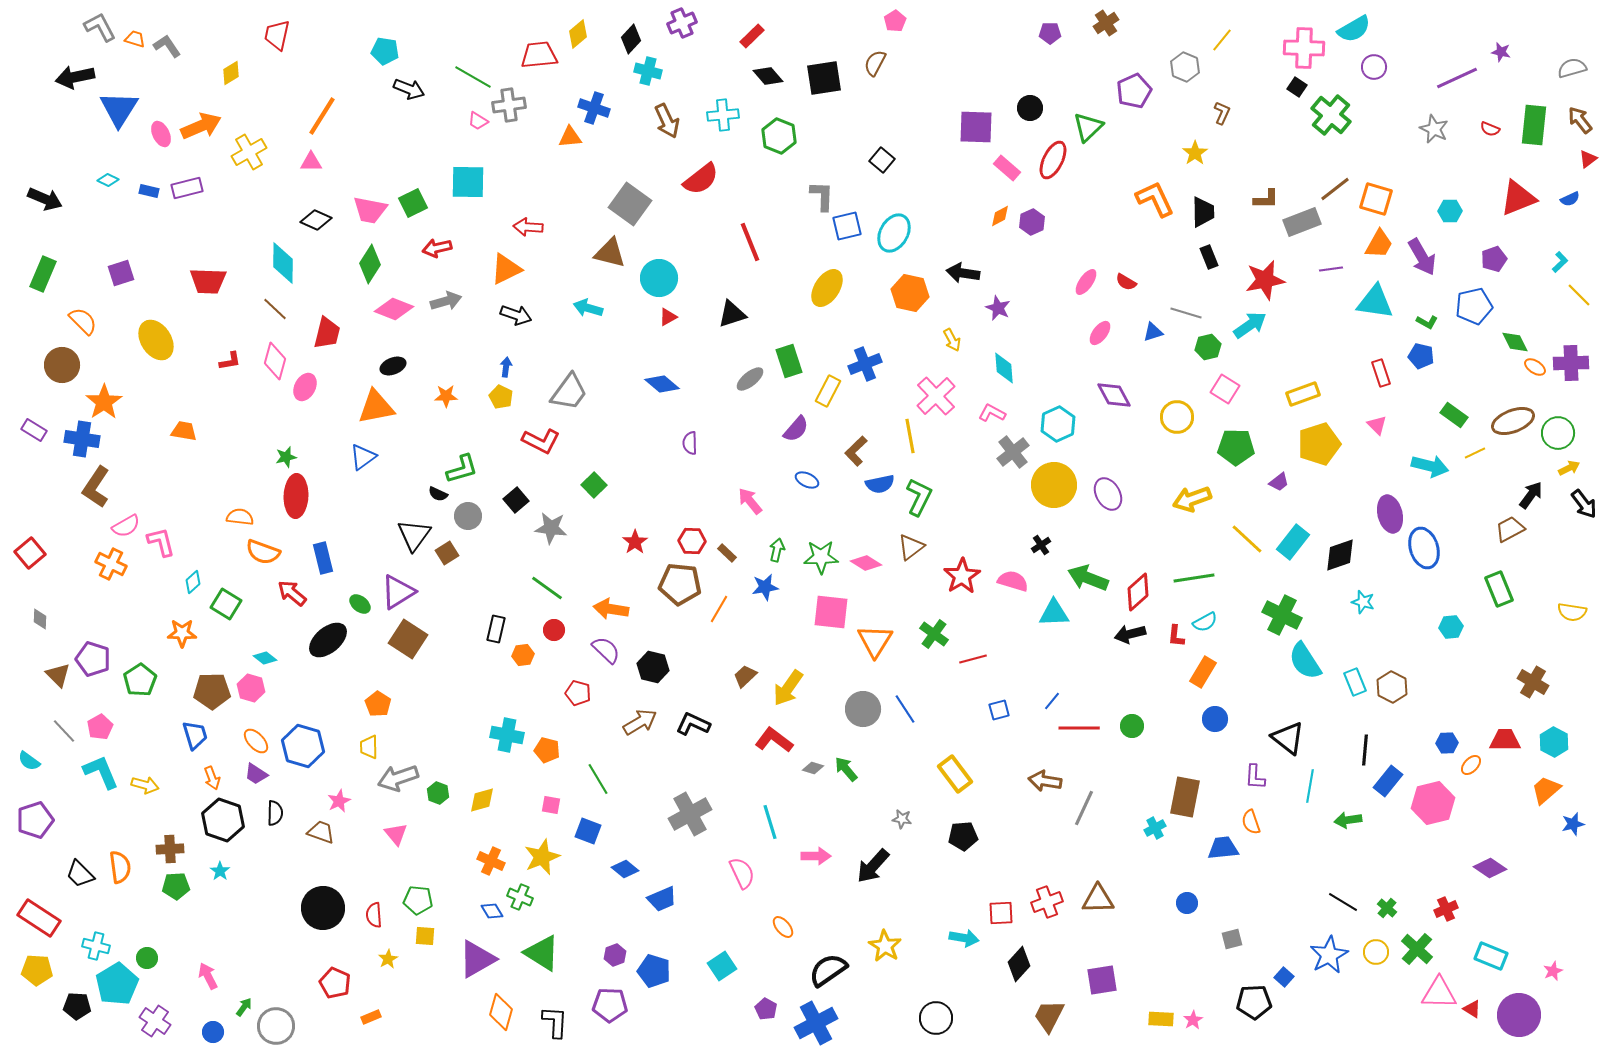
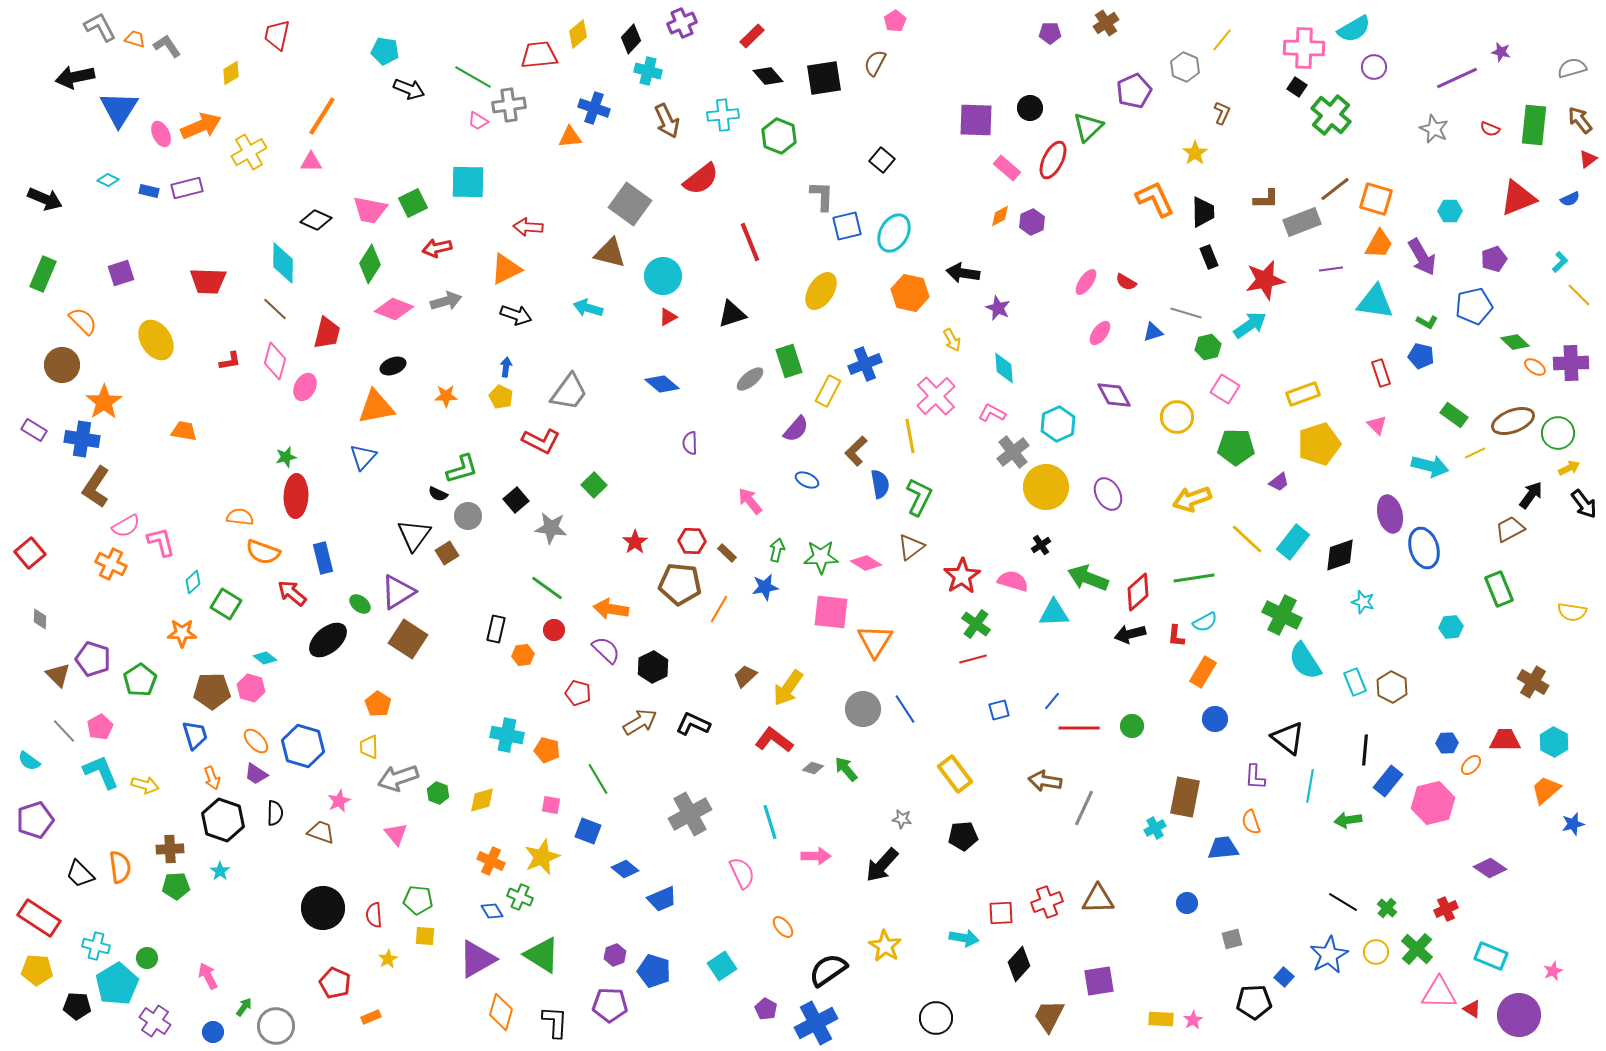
purple square at (976, 127): moved 7 px up
cyan circle at (659, 278): moved 4 px right, 2 px up
yellow ellipse at (827, 288): moved 6 px left, 3 px down
green diamond at (1515, 342): rotated 20 degrees counterclockwise
blue triangle at (363, 457): rotated 12 degrees counterclockwise
blue semicircle at (880, 484): rotated 88 degrees counterclockwise
yellow circle at (1054, 485): moved 8 px left, 2 px down
green cross at (934, 634): moved 42 px right, 10 px up
black hexagon at (653, 667): rotated 20 degrees clockwise
black arrow at (873, 866): moved 9 px right, 1 px up
green triangle at (542, 953): moved 2 px down
purple square at (1102, 980): moved 3 px left, 1 px down
